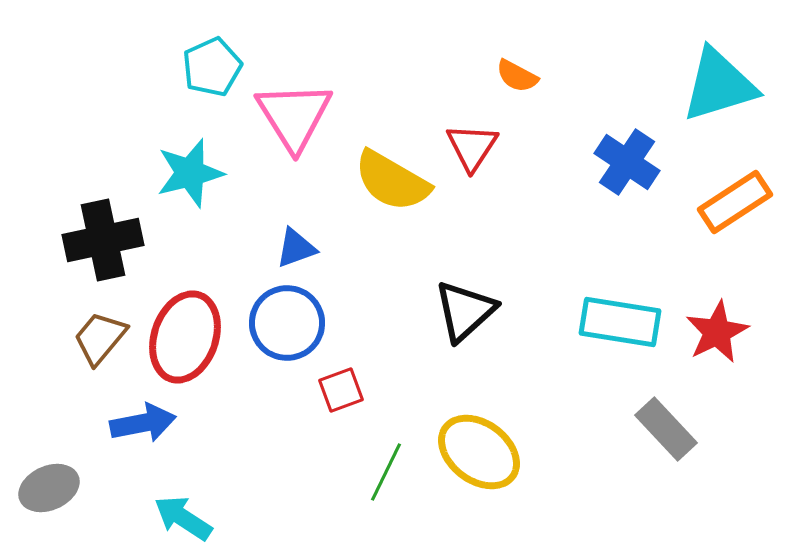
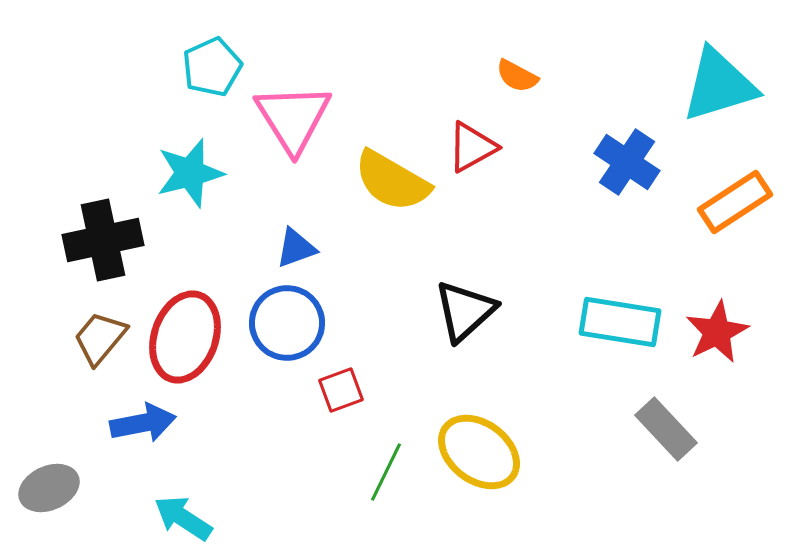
pink triangle: moved 1 px left, 2 px down
red triangle: rotated 28 degrees clockwise
